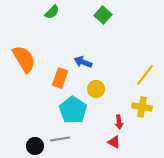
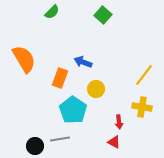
yellow line: moved 1 px left
